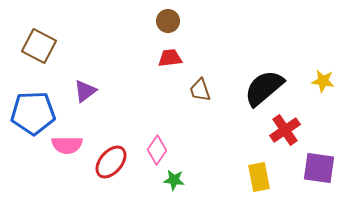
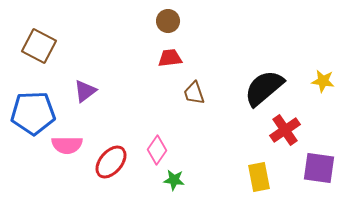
brown trapezoid: moved 6 px left, 3 px down
